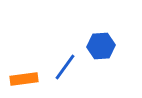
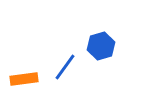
blue hexagon: rotated 12 degrees counterclockwise
